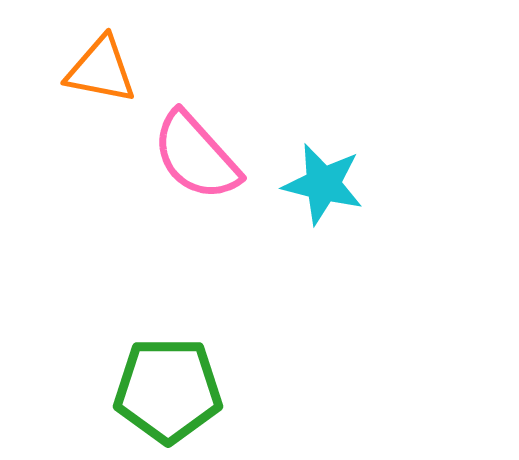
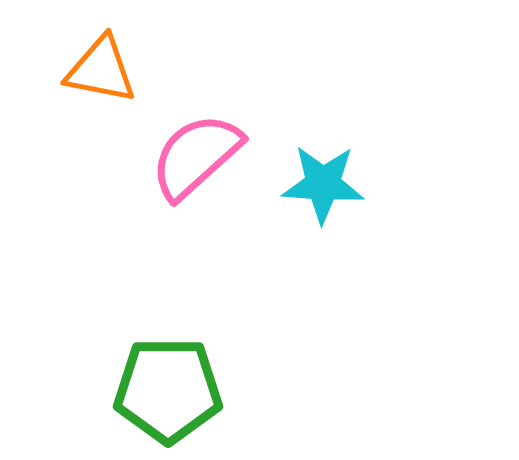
pink semicircle: rotated 90 degrees clockwise
cyan star: rotated 10 degrees counterclockwise
